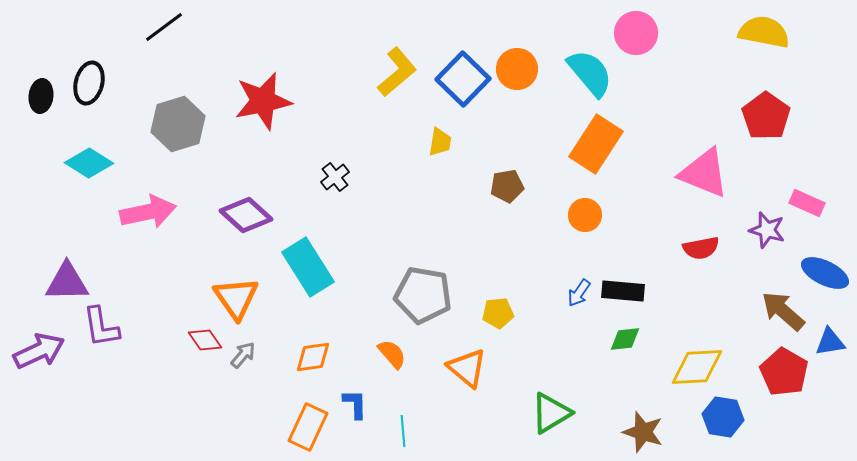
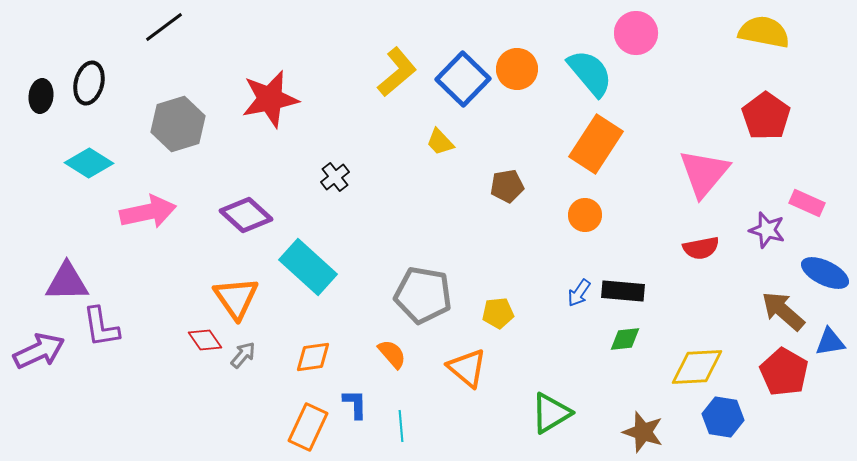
red star at (263, 101): moved 7 px right, 2 px up
yellow trapezoid at (440, 142): rotated 128 degrees clockwise
pink triangle at (704, 173): rotated 48 degrees clockwise
cyan rectangle at (308, 267): rotated 16 degrees counterclockwise
cyan line at (403, 431): moved 2 px left, 5 px up
